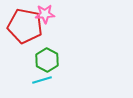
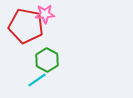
red pentagon: moved 1 px right
cyan line: moved 5 px left; rotated 18 degrees counterclockwise
